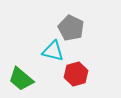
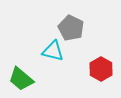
red hexagon: moved 25 px right, 5 px up; rotated 15 degrees counterclockwise
